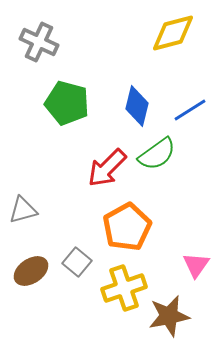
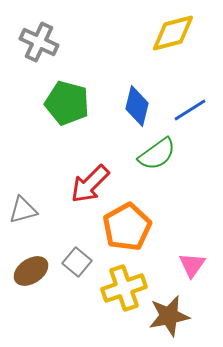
red arrow: moved 17 px left, 16 px down
pink triangle: moved 4 px left
